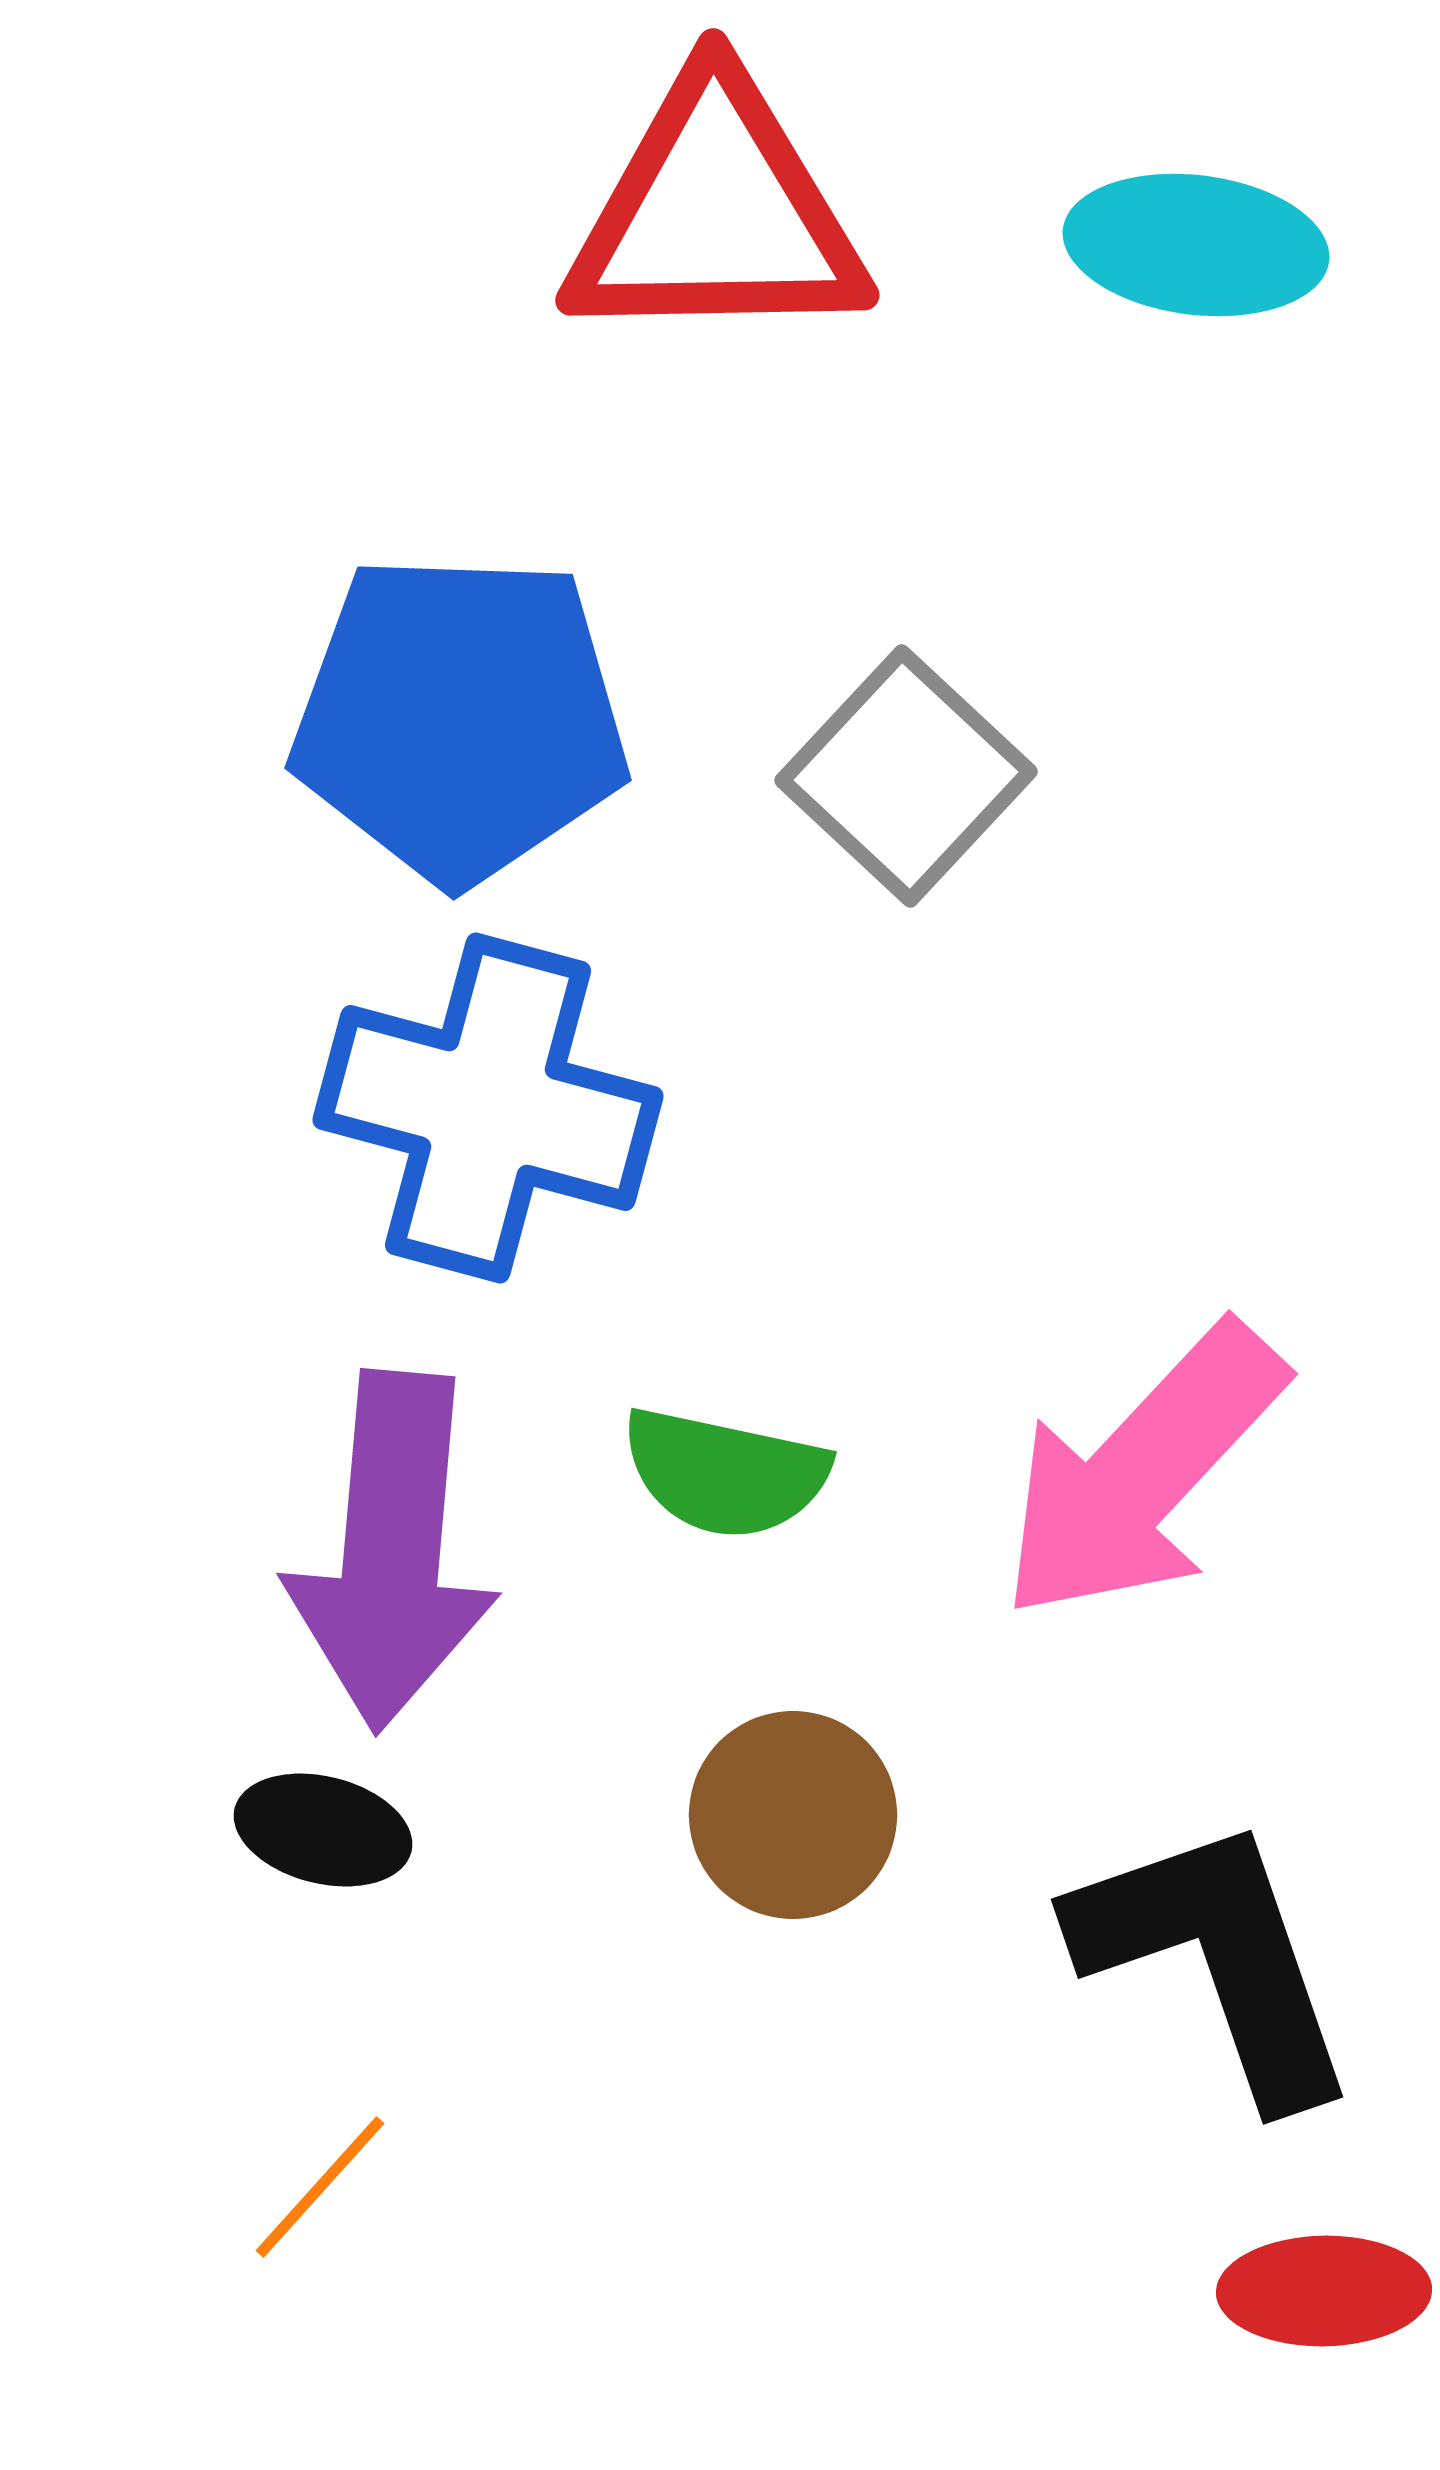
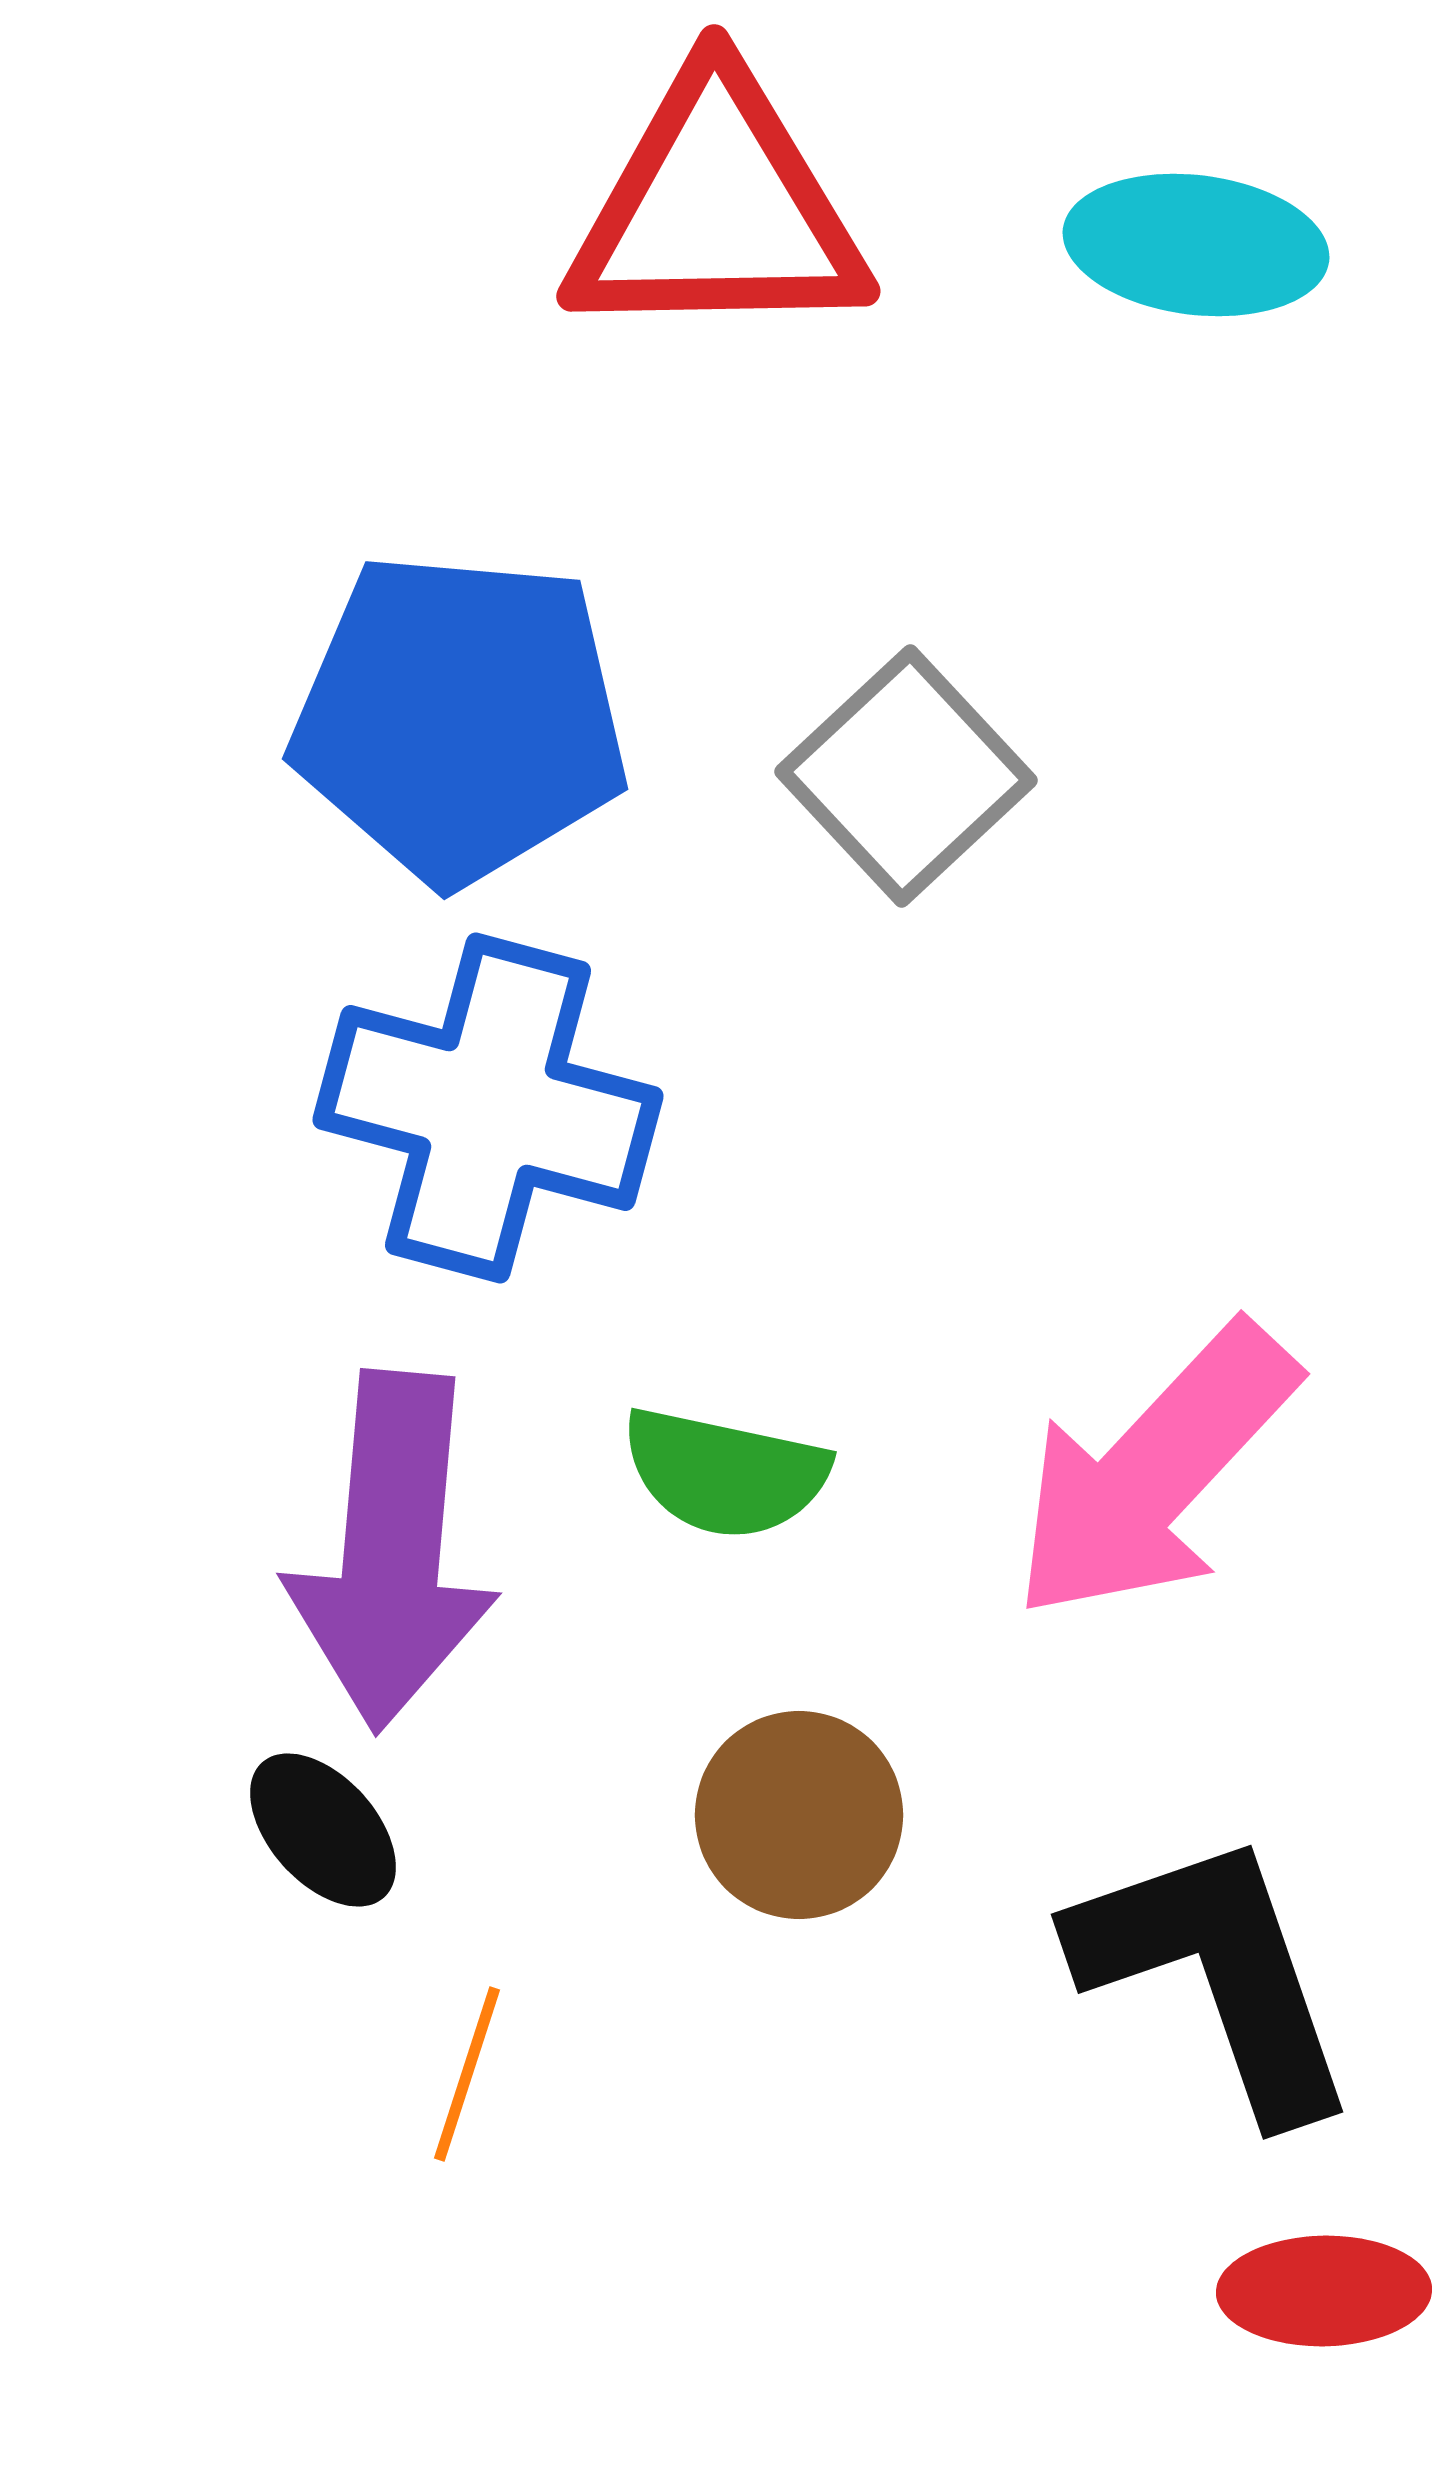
red triangle: moved 1 px right, 4 px up
blue pentagon: rotated 3 degrees clockwise
gray square: rotated 4 degrees clockwise
pink arrow: moved 12 px right
brown circle: moved 6 px right
black ellipse: rotated 34 degrees clockwise
black L-shape: moved 15 px down
orange line: moved 147 px right, 113 px up; rotated 24 degrees counterclockwise
